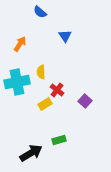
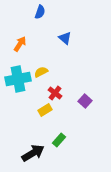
blue semicircle: rotated 112 degrees counterclockwise
blue triangle: moved 2 px down; rotated 16 degrees counterclockwise
yellow semicircle: rotated 64 degrees clockwise
cyan cross: moved 1 px right, 3 px up
red cross: moved 2 px left, 3 px down
yellow rectangle: moved 6 px down
green rectangle: rotated 32 degrees counterclockwise
black arrow: moved 2 px right
